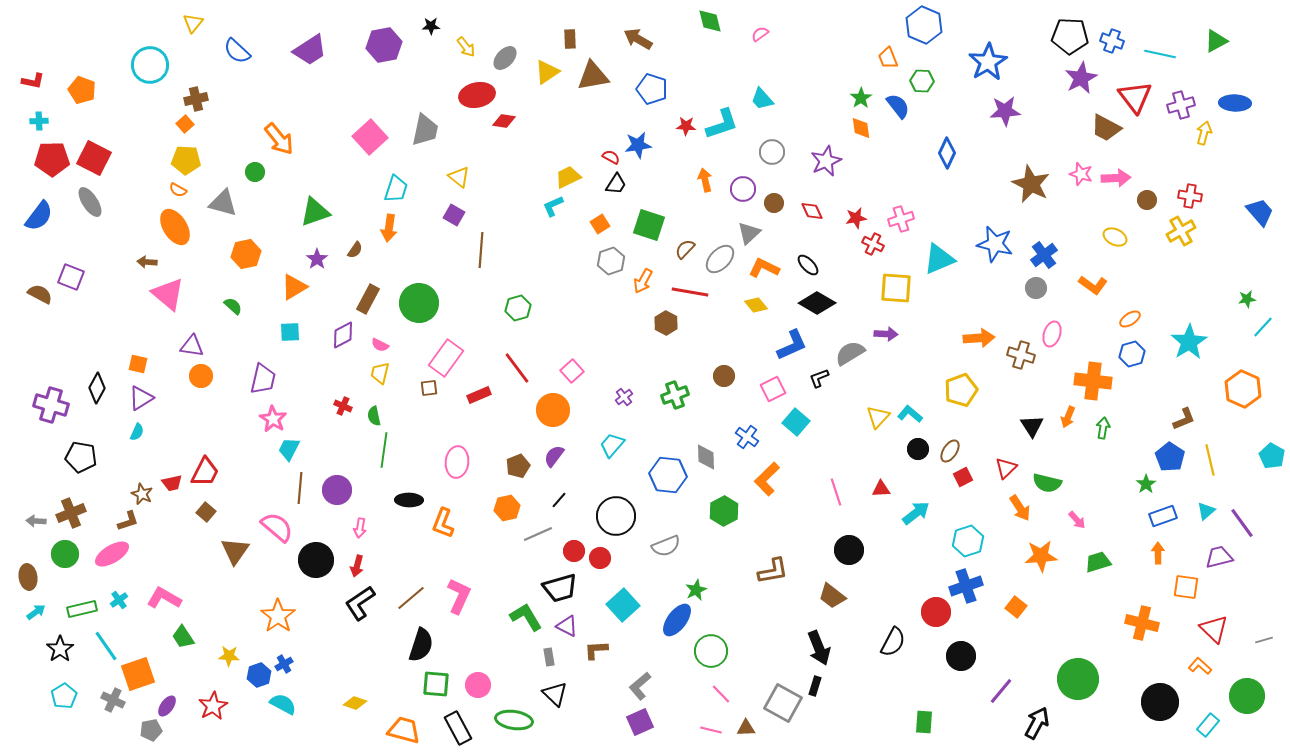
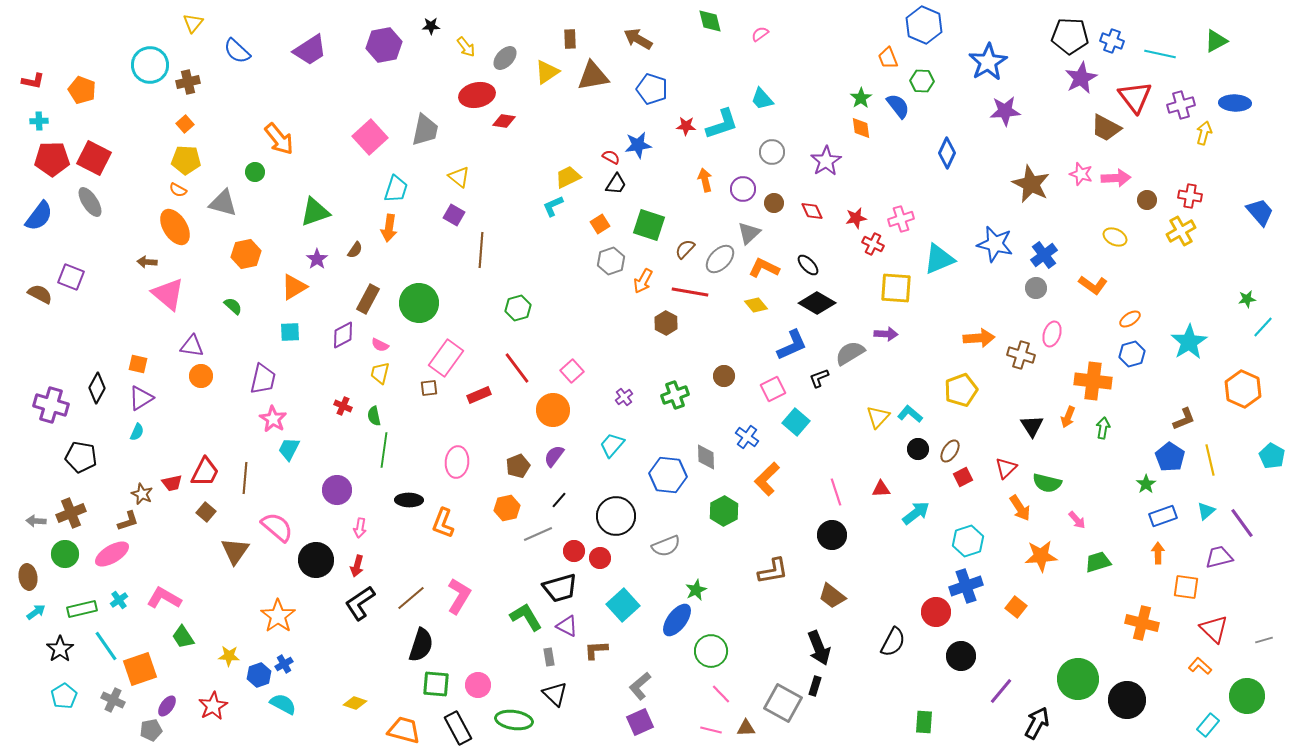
brown cross at (196, 99): moved 8 px left, 17 px up
purple star at (826, 161): rotated 8 degrees counterclockwise
brown line at (300, 488): moved 55 px left, 10 px up
black circle at (849, 550): moved 17 px left, 15 px up
pink L-shape at (459, 596): rotated 6 degrees clockwise
orange square at (138, 674): moved 2 px right, 5 px up
black circle at (1160, 702): moved 33 px left, 2 px up
